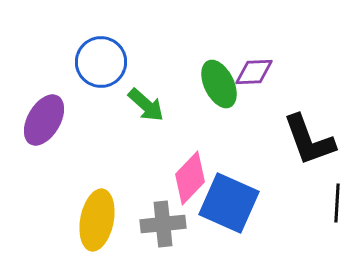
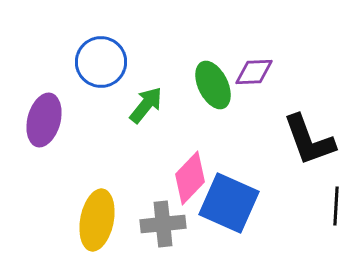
green ellipse: moved 6 px left, 1 px down
green arrow: rotated 93 degrees counterclockwise
purple ellipse: rotated 15 degrees counterclockwise
black line: moved 1 px left, 3 px down
